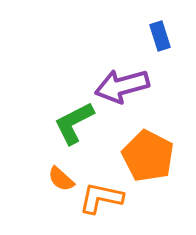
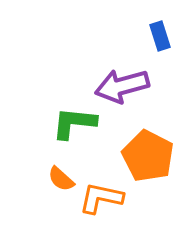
green L-shape: rotated 33 degrees clockwise
